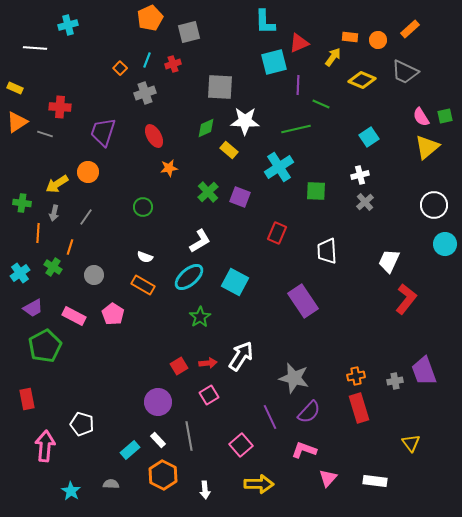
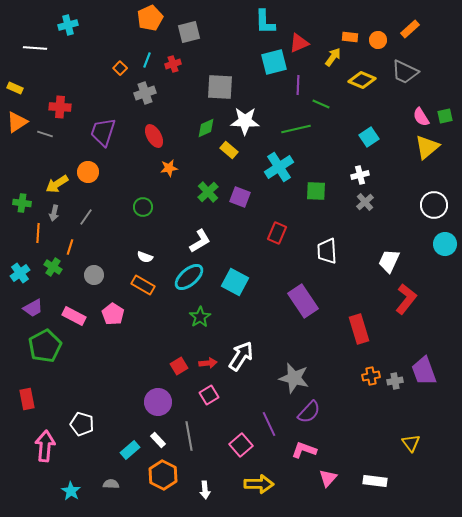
orange cross at (356, 376): moved 15 px right
red rectangle at (359, 408): moved 79 px up
purple line at (270, 417): moved 1 px left, 7 px down
